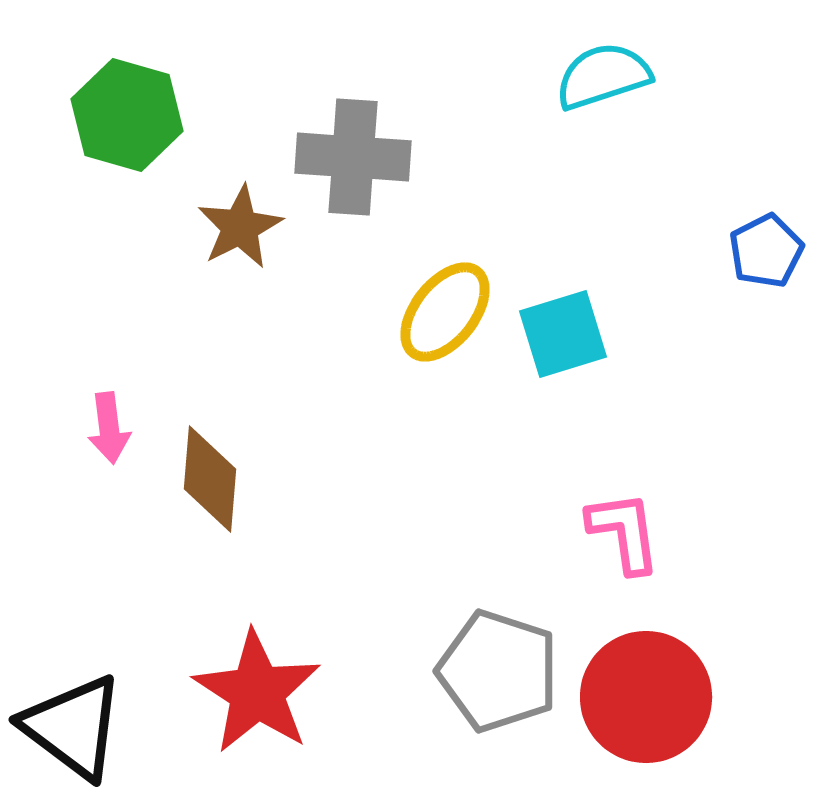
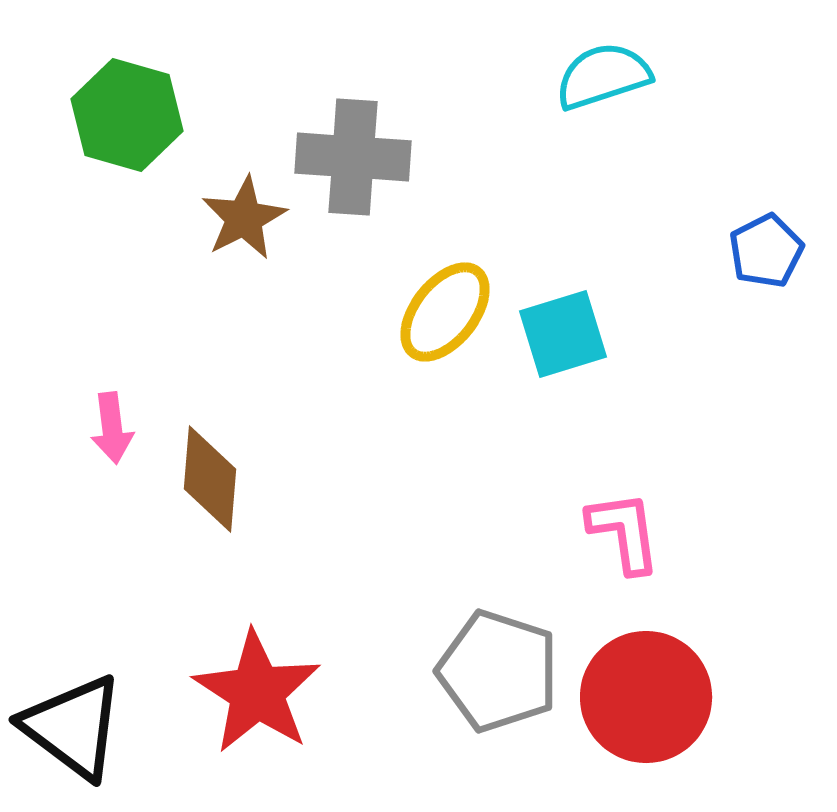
brown star: moved 4 px right, 9 px up
pink arrow: moved 3 px right
